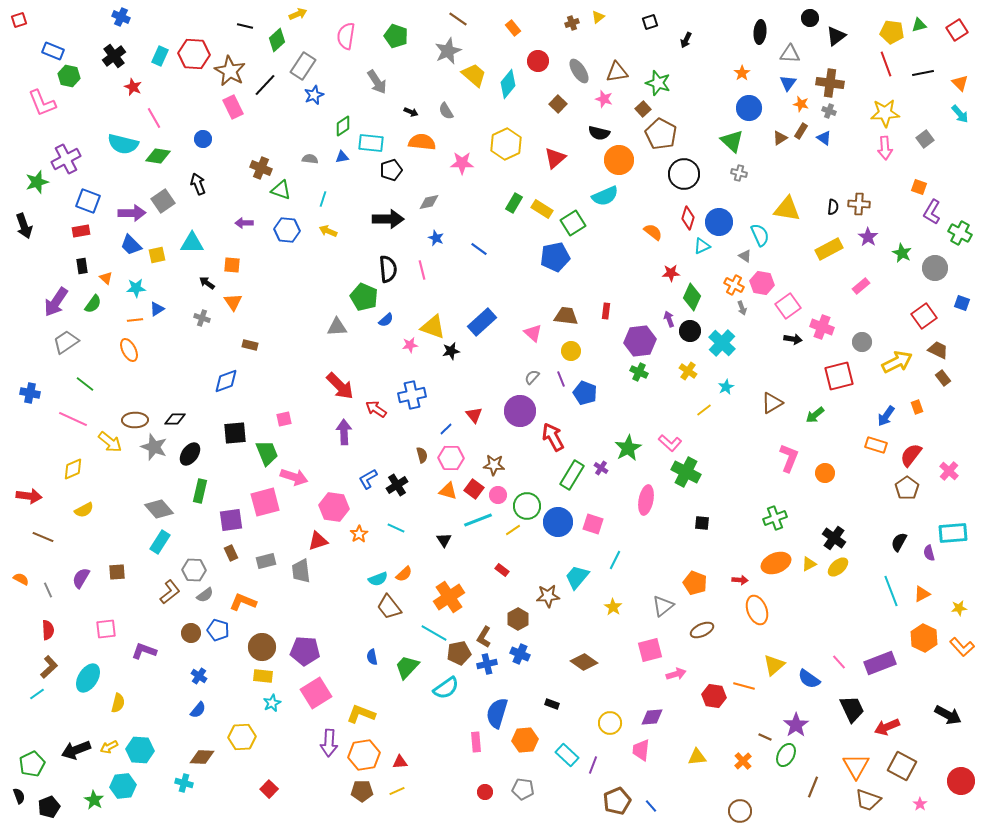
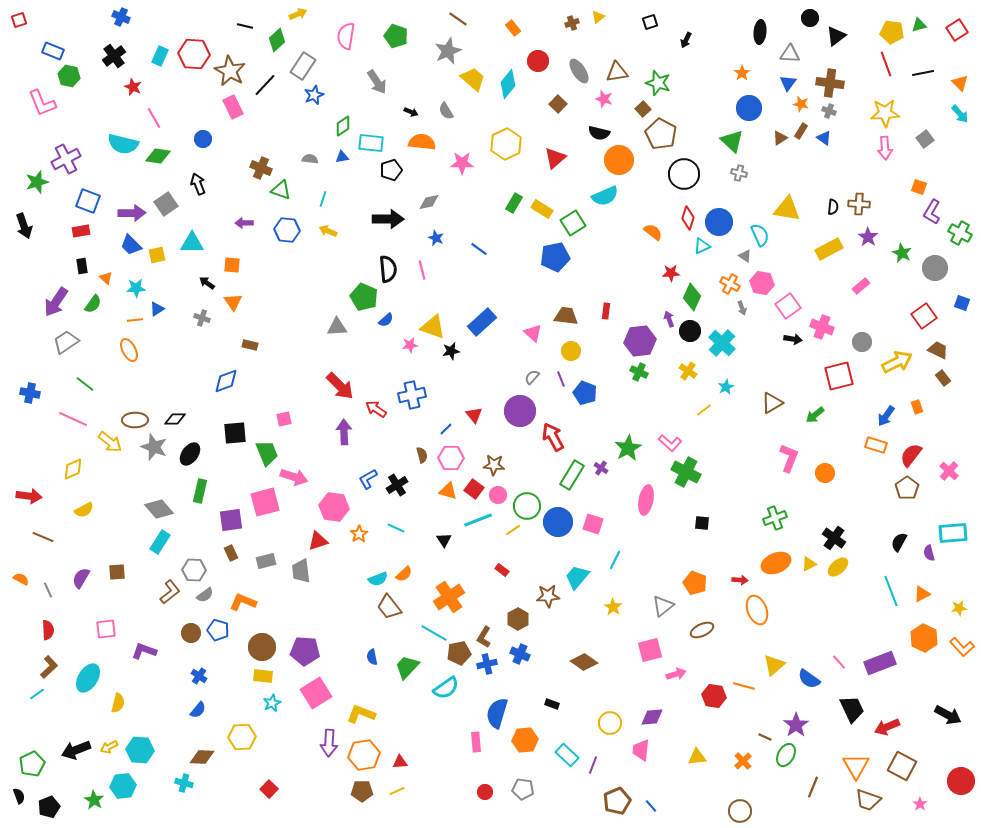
yellow trapezoid at (474, 75): moved 1 px left, 4 px down
gray square at (163, 201): moved 3 px right, 3 px down
orange cross at (734, 285): moved 4 px left, 1 px up
